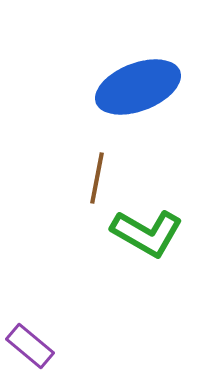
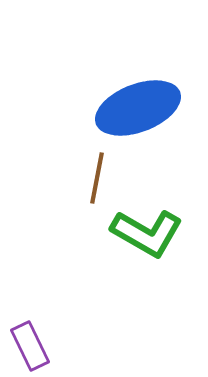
blue ellipse: moved 21 px down
purple rectangle: rotated 24 degrees clockwise
